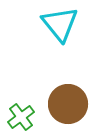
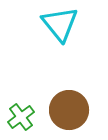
brown circle: moved 1 px right, 6 px down
